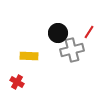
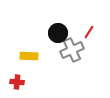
gray cross: rotated 10 degrees counterclockwise
red cross: rotated 24 degrees counterclockwise
